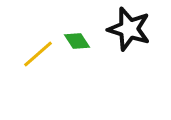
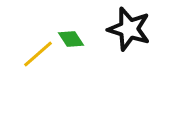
green diamond: moved 6 px left, 2 px up
